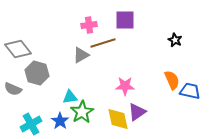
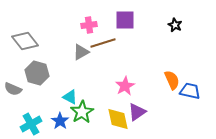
black star: moved 15 px up
gray diamond: moved 7 px right, 8 px up
gray triangle: moved 3 px up
pink star: rotated 30 degrees counterclockwise
cyan triangle: rotated 35 degrees clockwise
